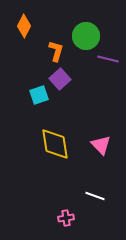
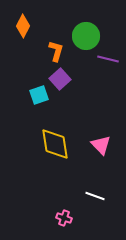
orange diamond: moved 1 px left
pink cross: moved 2 px left; rotated 28 degrees clockwise
